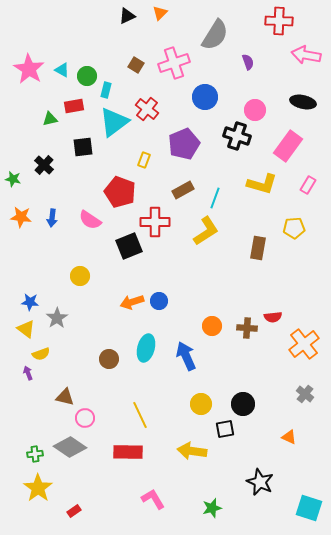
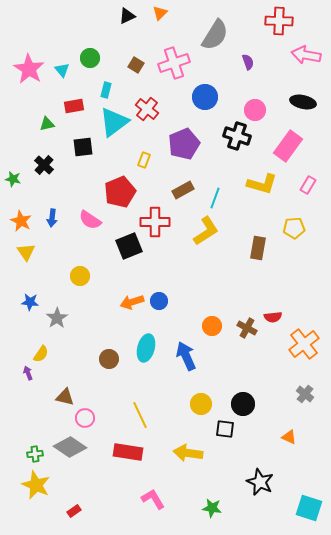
cyan triangle at (62, 70): rotated 21 degrees clockwise
green circle at (87, 76): moved 3 px right, 18 px up
green triangle at (50, 119): moved 3 px left, 5 px down
red pentagon at (120, 192): rotated 28 degrees clockwise
orange star at (21, 217): moved 4 px down; rotated 20 degrees clockwise
brown cross at (247, 328): rotated 24 degrees clockwise
yellow triangle at (26, 329): moved 77 px up; rotated 18 degrees clockwise
yellow semicircle at (41, 354): rotated 36 degrees counterclockwise
black square at (225, 429): rotated 18 degrees clockwise
yellow arrow at (192, 451): moved 4 px left, 2 px down
red rectangle at (128, 452): rotated 8 degrees clockwise
yellow star at (38, 488): moved 2 px left, 3 px up; rotated 12 degrees counterclockwise
green star at (212, 508): rotated 24 degrees clockwise
